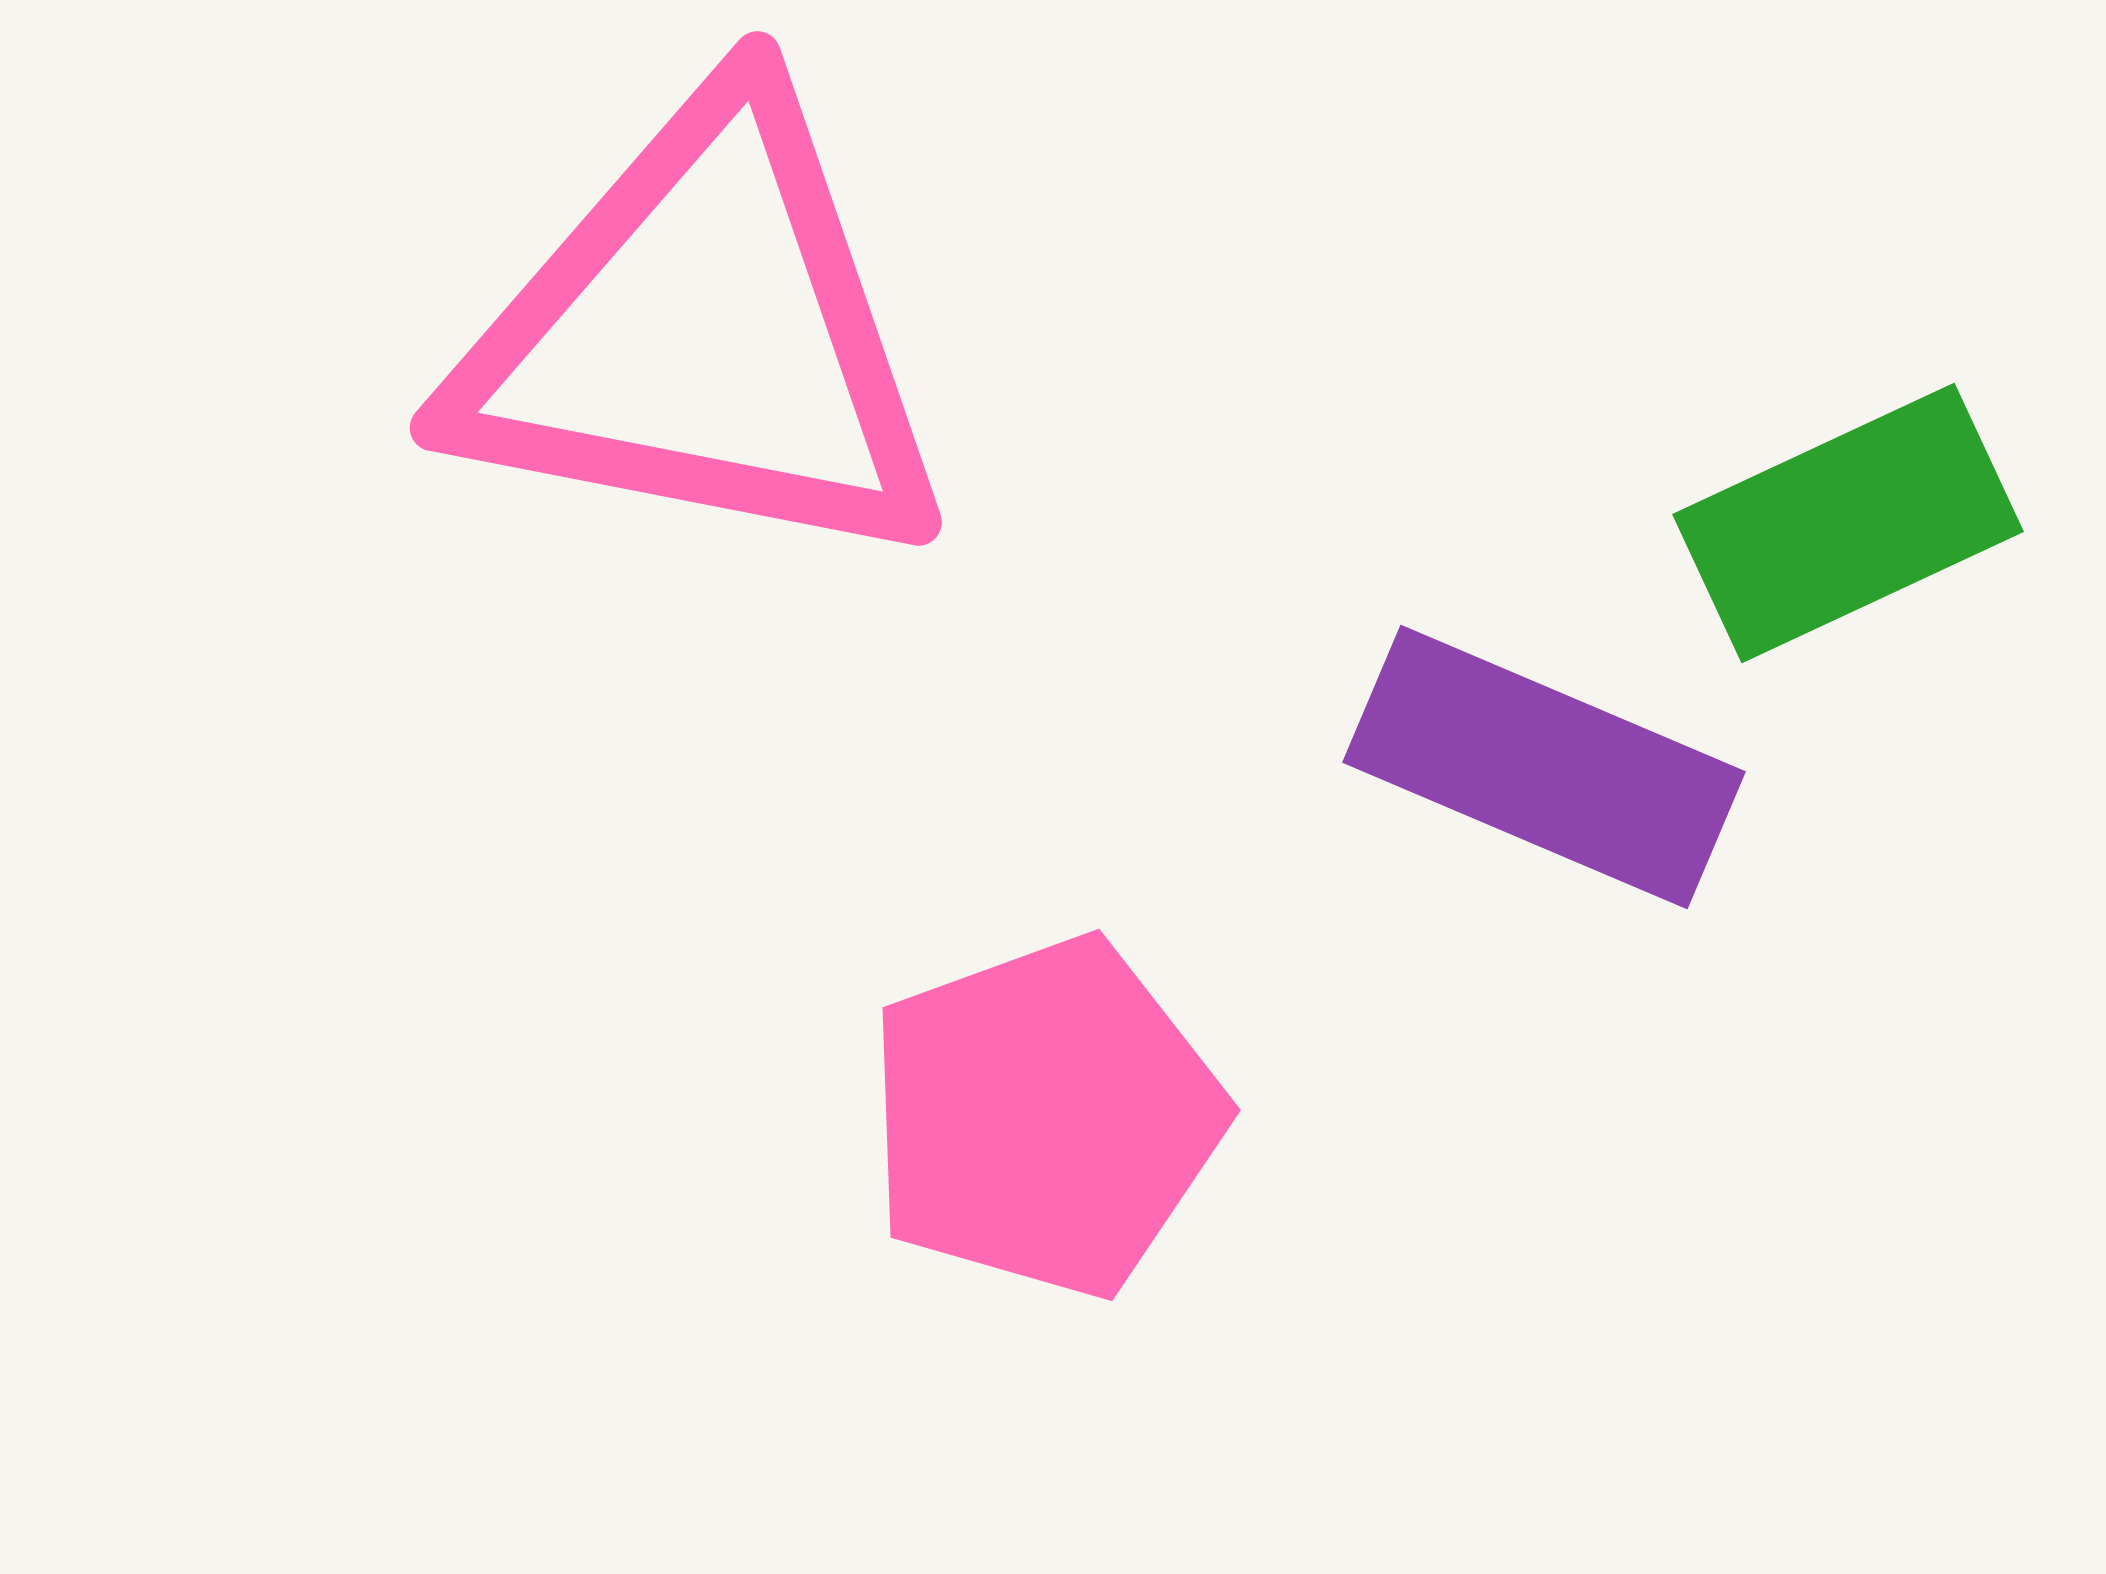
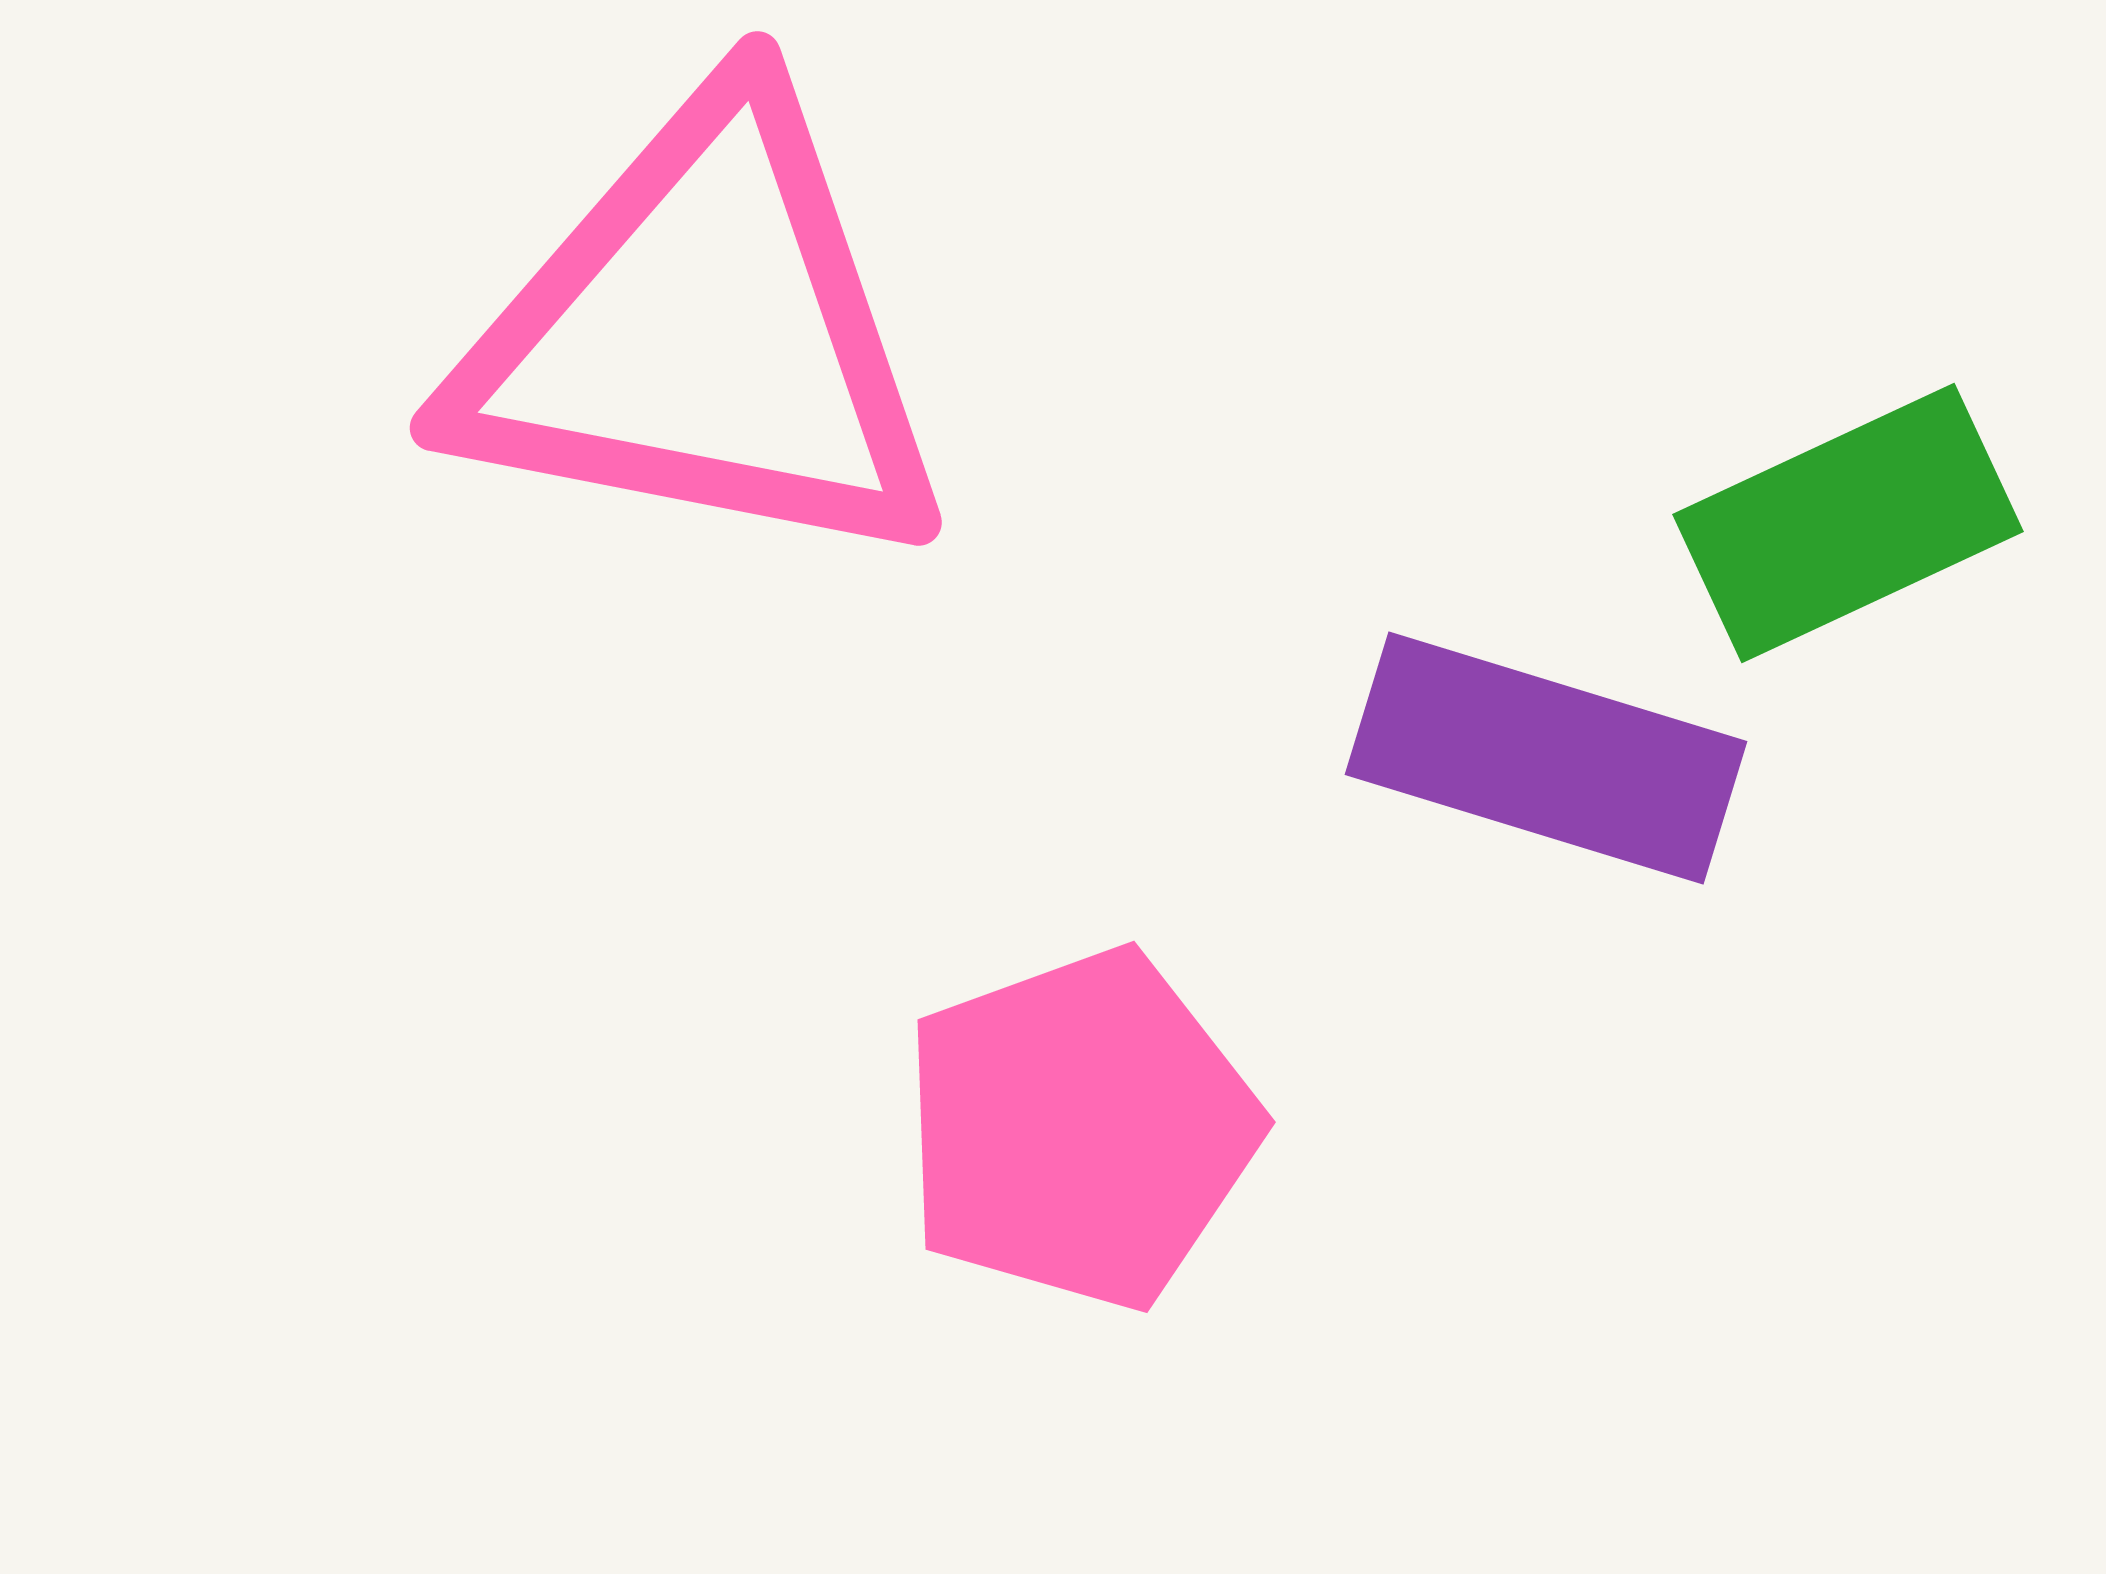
purple rectangle: moved 2 px right, 9 px up; rotated 6 degrees counterclockwise
pink pentagon: moved 35 px right, 12 px down
